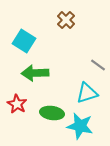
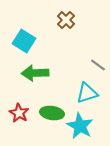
red star: moved 2 px right, 9 px down
cyan star: rotated 16 degrees clockwise
